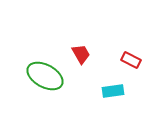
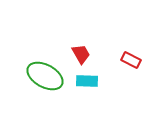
cyan rectangle: moved 26 px left, 10 px up; rotated 10 degrees clockwise
